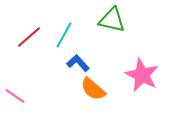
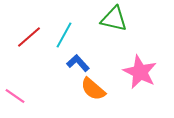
green triangle: moved 2 px right, 1 px up
pink star: moved 2 px left, 3 px up
